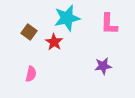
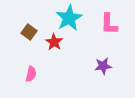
cyan star: moved 2 px right; rotated 16 degrees counterclockwise
